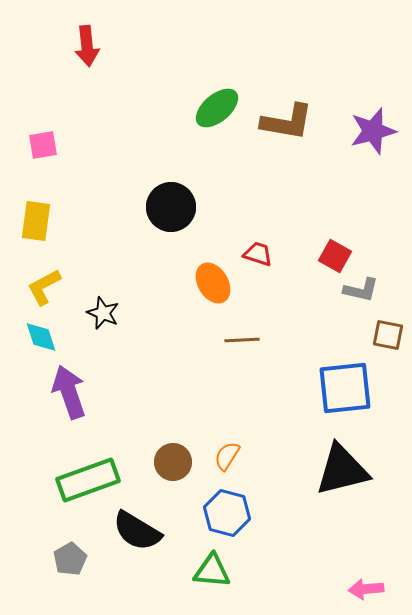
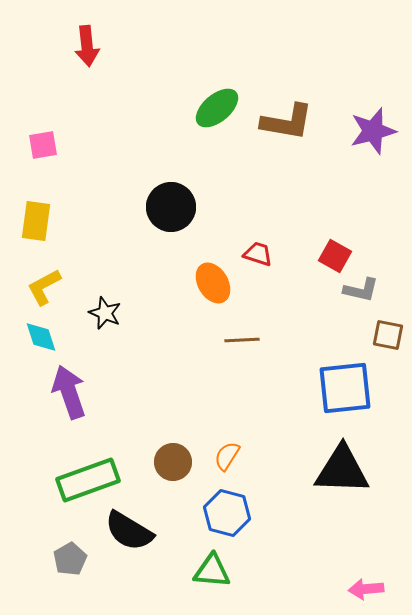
black star: moved 2 px right
black triangle: rotated 16 degrees clockwise
black semicircle: moved 8 px left
